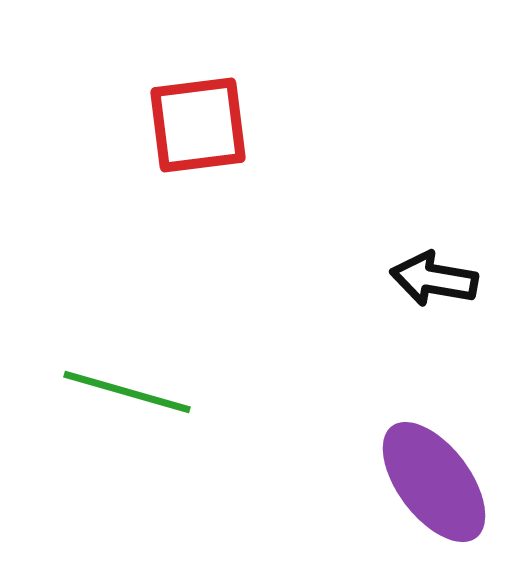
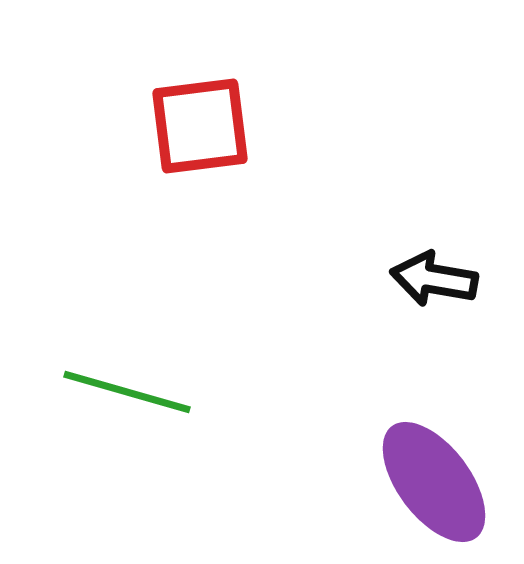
red square: moved 2 px right, 1 px down
